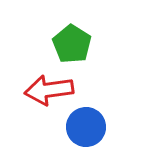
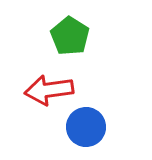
green pentagon: moved 2 px left, 8 px up
